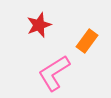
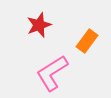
pink L-shape: moved 2 px left
